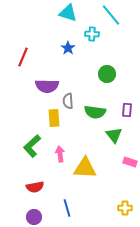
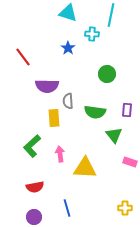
cyan line: rotated 50 degrees clockwise
red line: rotated 60 degrees counterclockwise
